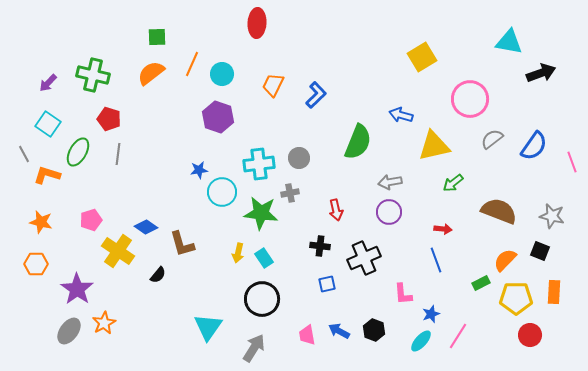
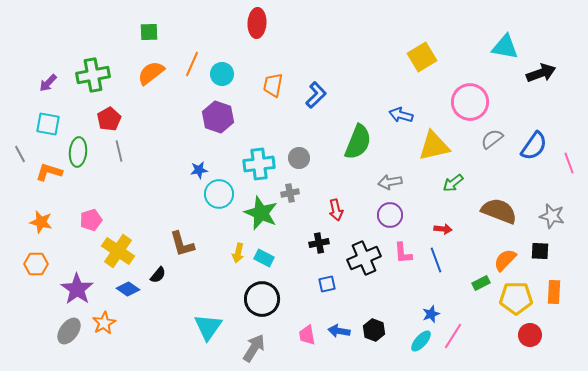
green square at (157, 37): moved 8 px left, 5 px up
cyan triangle at (509, 42): moved 4 px left, 5 px down
green cross at (93, 75): rotated 24 degrees counterclockwise
orange trapezoid at (273, 85): rotated 15 degrees counterclockwise
pink circle at (470, 99): moved 3 px down
red pentagon at (109, 119): rotated 25 degrees clockwise
cyan square at (48, 124): rotated 25 degrees counterclockwise
green ellipse at (78, 152): rotated 24 degrees counterclockwise
gray line at (24, 154): moved 4 px left
gray line at (118, 154): moved 1 px right, 3 px up; rotated 20 degrees counterclockwise
pink line at (572, 162): moved 3 px left, 1 px down
orange L-shape at (47, 175): moved 2 px right, 3 px up
cyan circle at (222, 192): moved 3 px left, 2 px down
purple circle at (389, 212): moved 1 px right, 3 px down
green star at (261, 213): rotated 16 degrees clockwise
blue diamond at (146, 227): moved 18 px left, 62 px down
black cross at (320, 246): moved 1 px left, 3 px up; rotated 18 degrees counterclockwise
black square at (540, 251): rotated 18 degrees counterclockwise
cyan rectangle at (264, 258): rotated 30 degrees counterclockwise
pink L-shape at (403, 294): moved 41 px up
blue arrow at (339, 331): rotated 20 degrees counterclockwise
pink line at (458, 336): moved 5 px left
